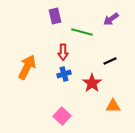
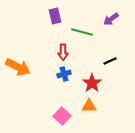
orange arrow: moved 9 px left; rotated 90 degrees clockwise
orange triangle: moved 24 px left
